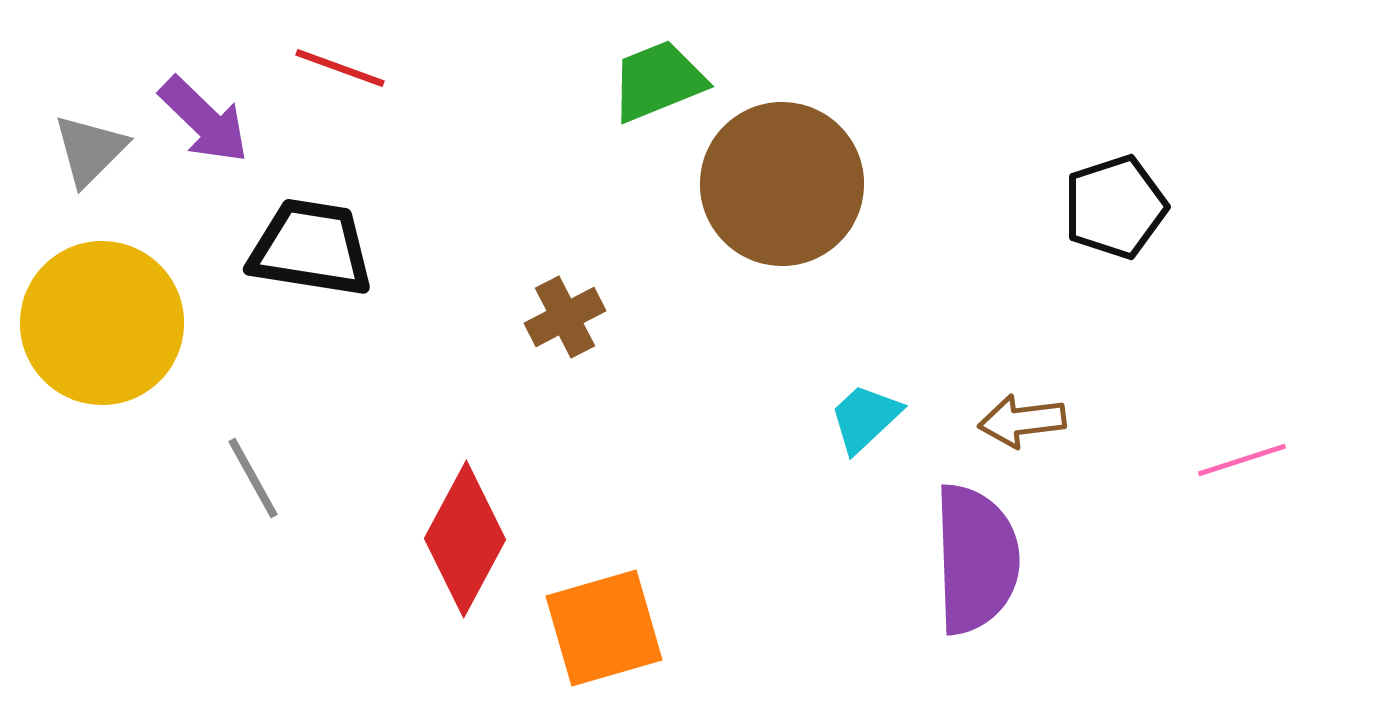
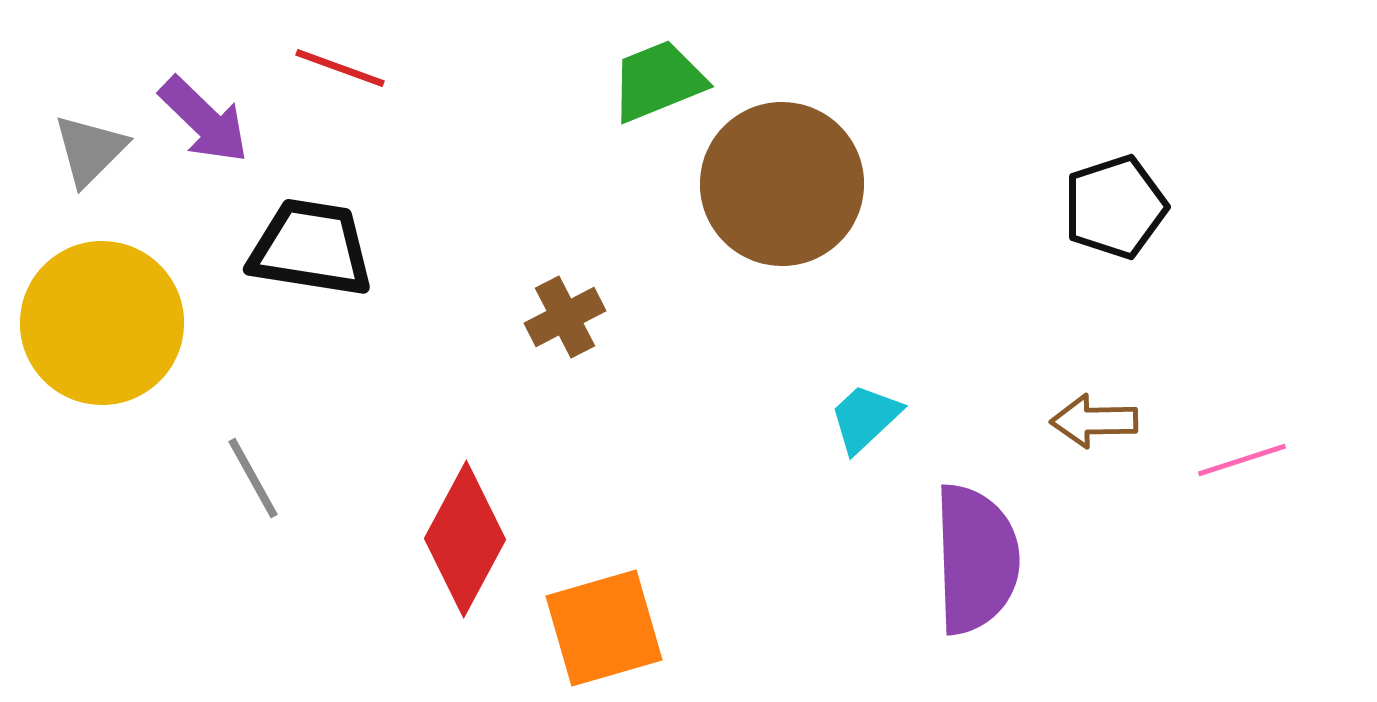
brown arrow: moved 72 px right; rotated 6 degrees clockwise
